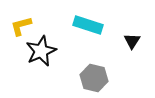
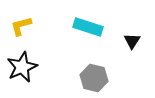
cyan rectangle: moved 2 px down
black star: moved 19 px left, 16 px down
